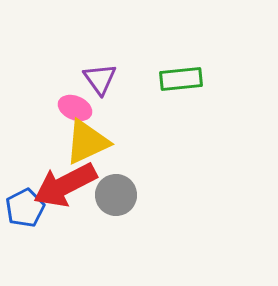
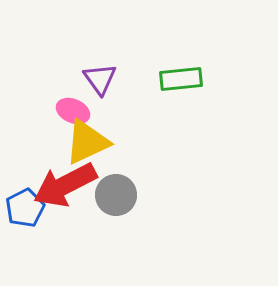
pink ellipse: moved 2 px left, 3 px down
